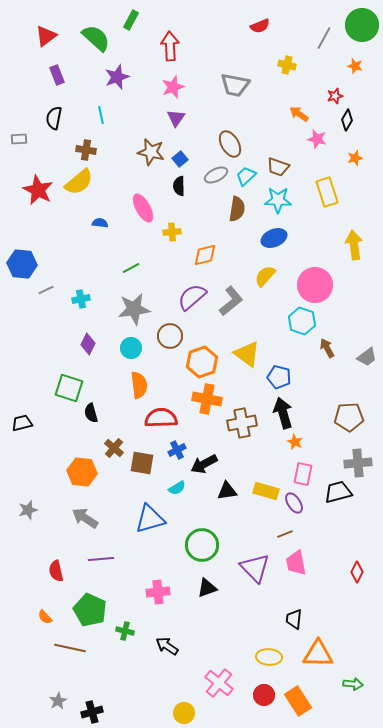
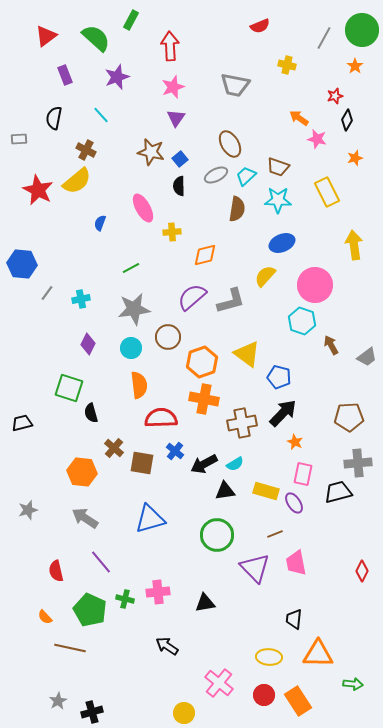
green circle at (362, 25): moved 5 px down
orange star at (355, 66): rotated 21 degrees clockwise
purple rectangle at (57, 75): moved 8 px right
orange arrow at (299, 114): moved 4 px down
cyan line at (101, 115): rotated 30 degrees counterclockwise
brown cross at (86, 150): rotated 18 degrees clockwise
yellow semicircle at (79, 182): moved 2 px left, 1 px up
yellow rectangle at (327, 192): rotated 8 degrees counterclockwise
blue semicircle at (100, 223): rotated 77 degrees counterclockwise
blue ellipse at (274, 238): moved 8 px right, 5 px down
gray line at (46, 290): moved 1 px right, 3 px down; rotated 28 degrees counterclockwise
gray L-shape at (231, 301): rotated 24 degrees clockwise
brown circle at (170, 336): moved 2 px left, 1 px down
brown arrow at (327, 348): moved 4 px right, 3 px up
orange cross at (207, 399): moved 3 px left
black arrow at (283, 413): rotated 60 degrees clockwise
blue cross at (177, 450): moved 2 px left, 1 px down; rotated 24 degrees counterclockwise
cyan semicircle at (177, 488): moved 58 px right, 24 px up
black triangle at (227, 491): moved 2 px left
brown line at (285, 534): moved 10 px left
green circle at (202, 545): moved 15 px right, 10 px up
purple line at (101, 559): moved 3 px down; rotated 55 degrees clockwise
red diamond at (357, 572): moved 5 px right, 1 px up
black triangle at (207, 588): moved 2 px left, 15 px down; rotated 10 degrees clockwise
green cross at (125, 631): moved 32 px up
